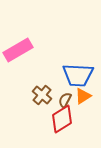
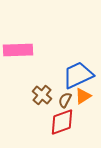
pink rectangle: rotated 28 degrees clockwise
blue trapezoid: rotated 152 degrees clockwise
red diamond: moved 3 px down; rotated 12 degrees clockwise
